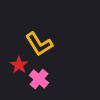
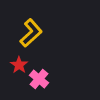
yellow L-shape: moved 8 px left, 11 px up; rotated 100 degrees counterclockwise
